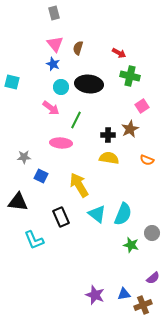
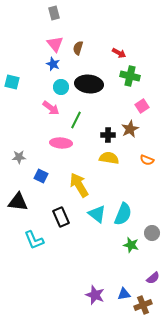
gray star: moved 5 px left
